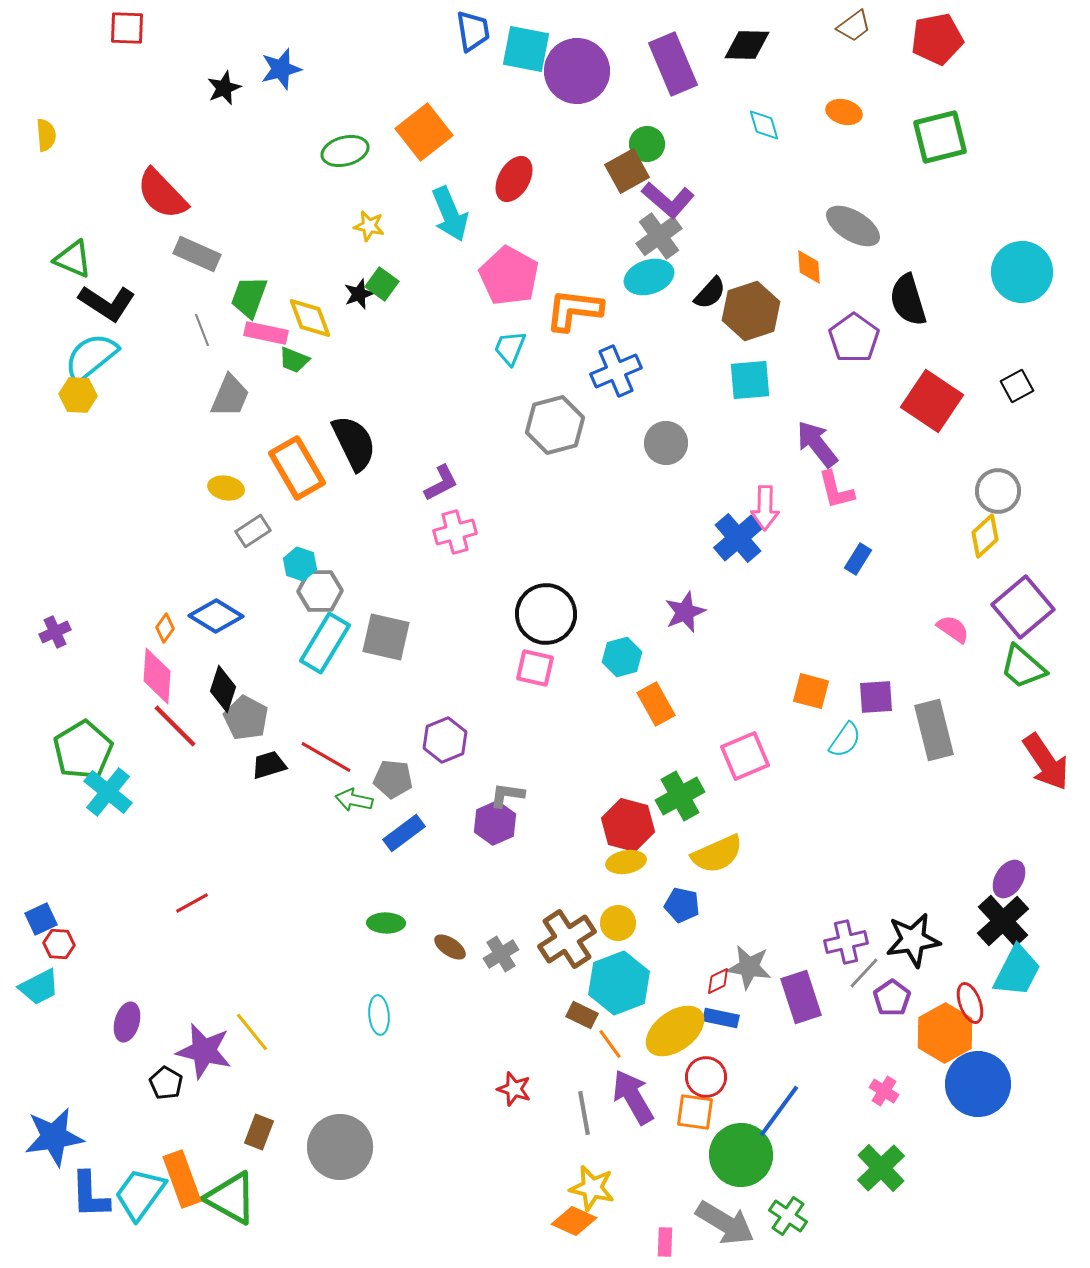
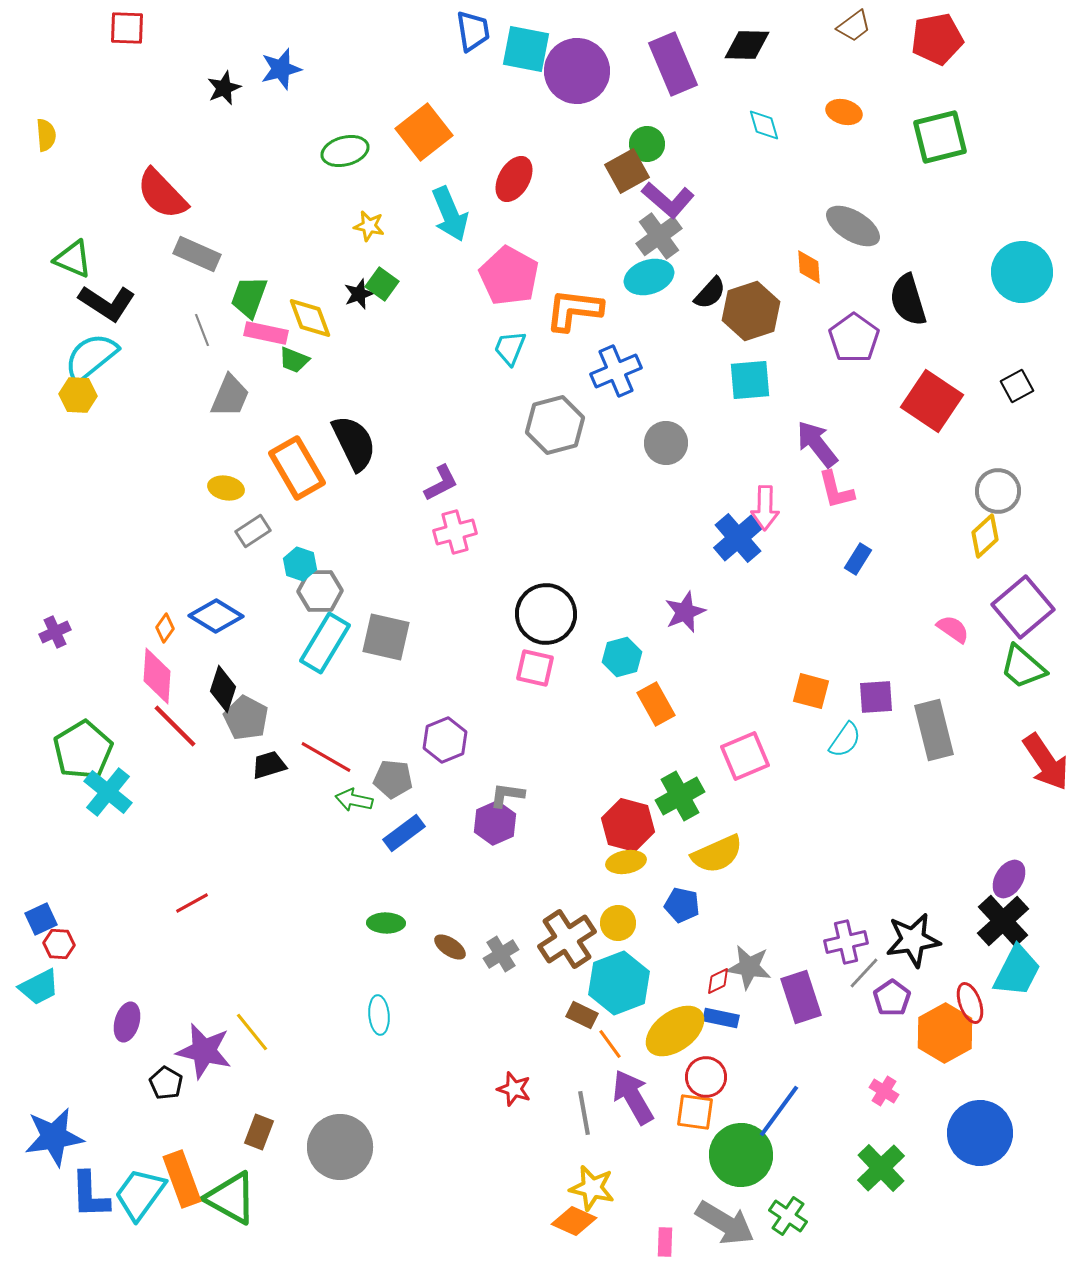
blue circle at (978, 1084): moved 2 px right, 49 px down
